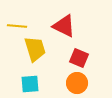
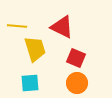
red triangle: moved 2 px left, 1 px down
red square: moved 3 px left
cyan square: moved 1 px up
